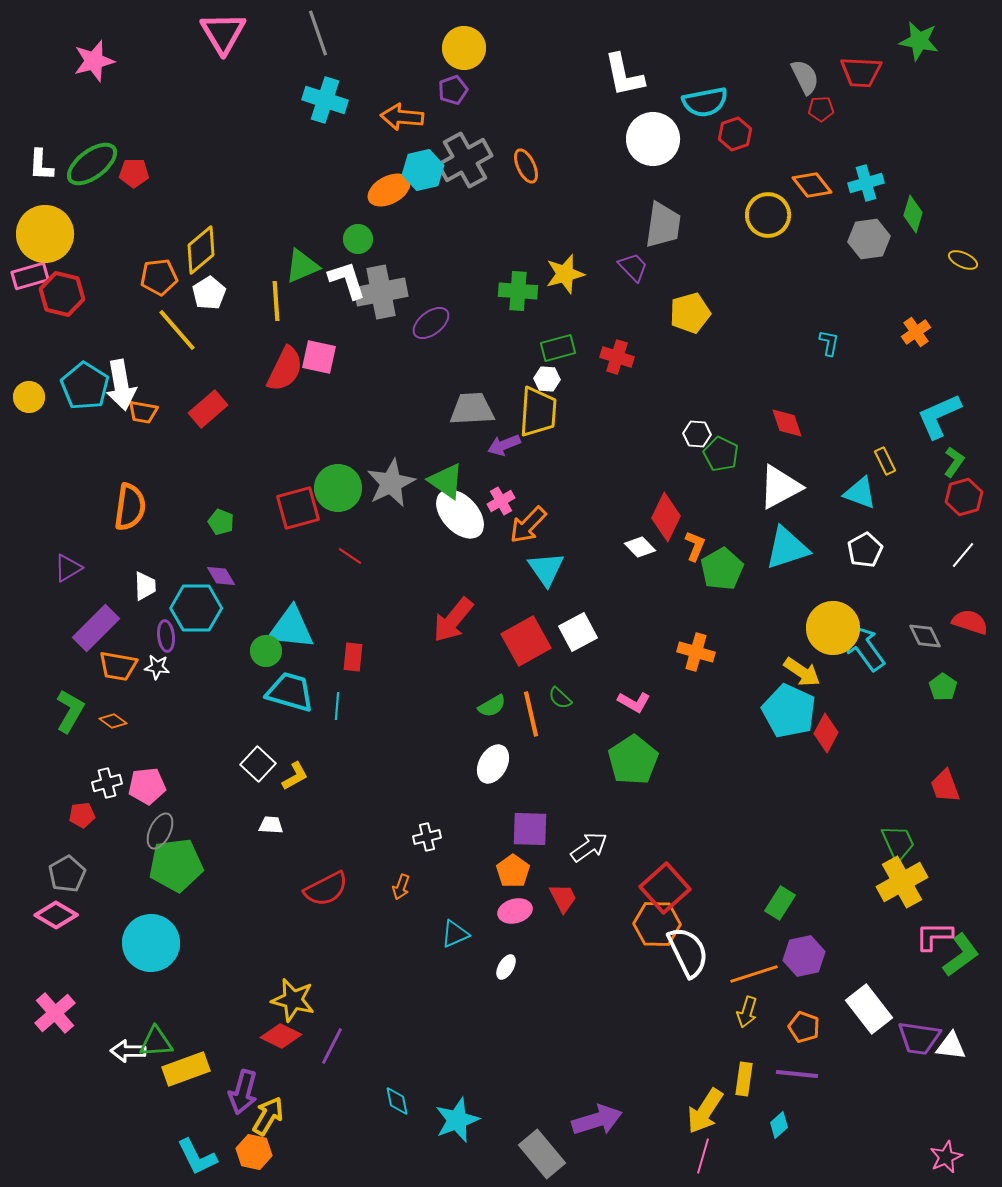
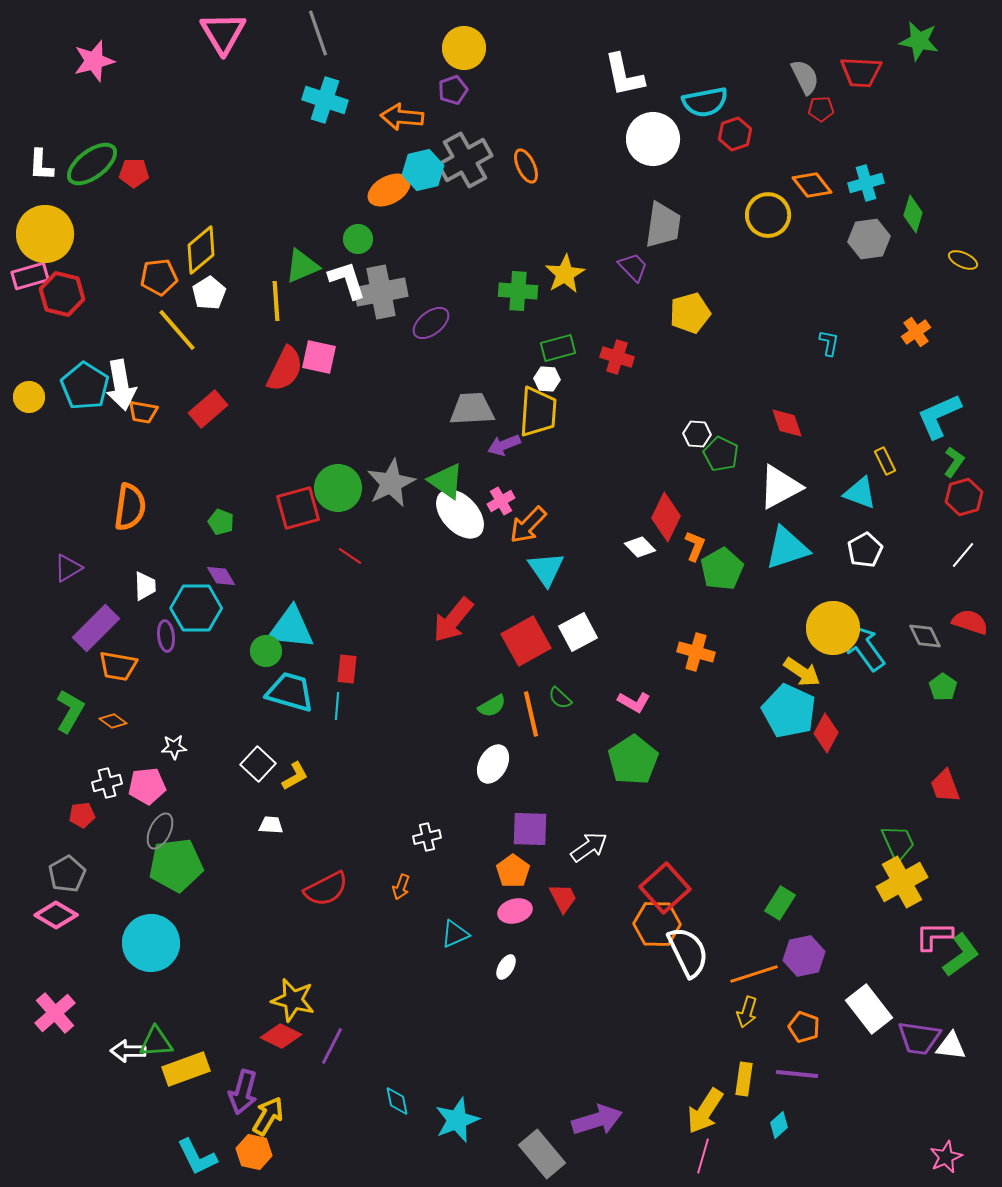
yellow star at (565, 274): rotated 15 degrees counterclockwise
red rectangle at (353, 657): moved 6 px left, 12 px down
white star at (157, 667): moved 17 px right, 80 px down; rotated 10 degrees counterclockwise
